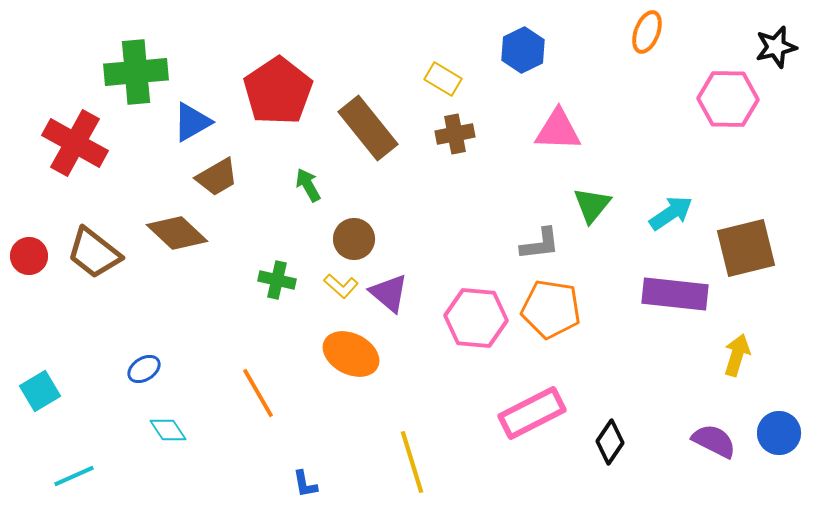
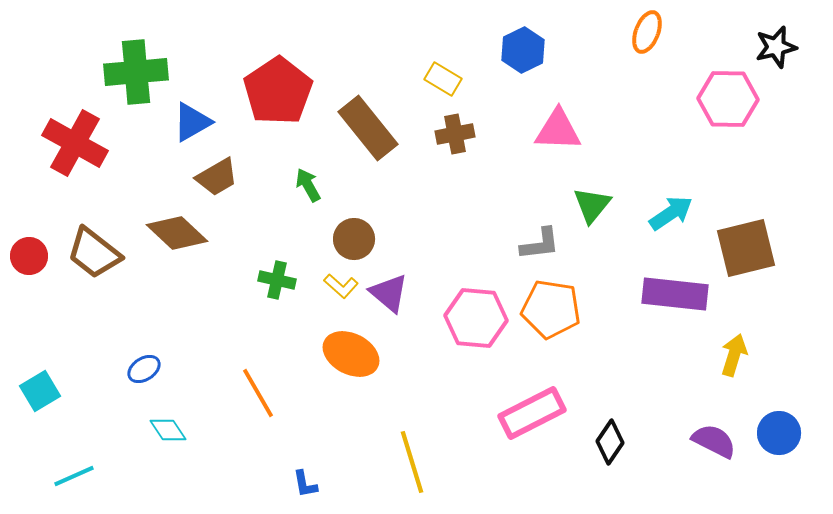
yellow arrow at (737, 355): moved 3 px left
